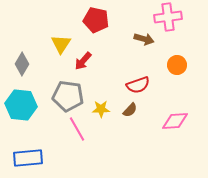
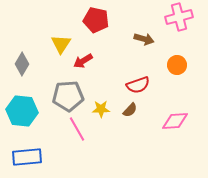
pink cross: moved 11 px right; rotated 8 degrees counterclockwise
red arrow: rotated 18 degrees clockwise
gray pentagon: rotated 12 degrees counterclockwise
cyan hexagon: moved 1 px right, 6 px down
blue rectangle: moved 1 px left, 1 px up
